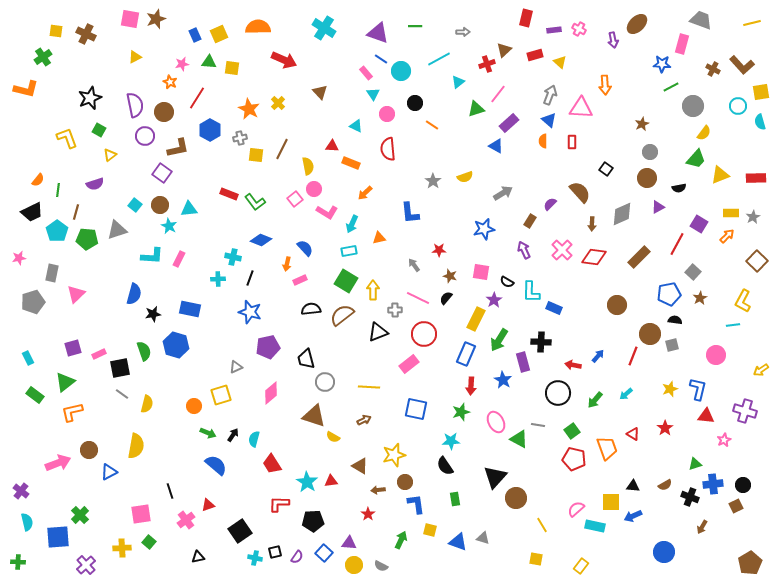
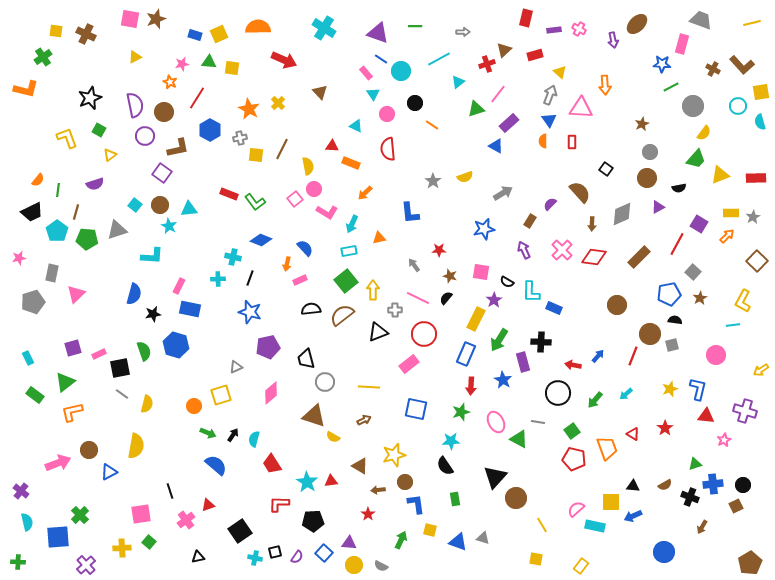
blue rectangle at (195, 35): rotated 48 degrees counterclockwise
yellow triangle at (560, 62): moved 10 px down
blue triangle at (549, 120): rotated 14 degrees clockwise
pink rectangle at (179, 259): moved 27 px down
green square at (346, 281): rotated 20 degrees clockwise
gray line at (538, 425): moved 3 px up
